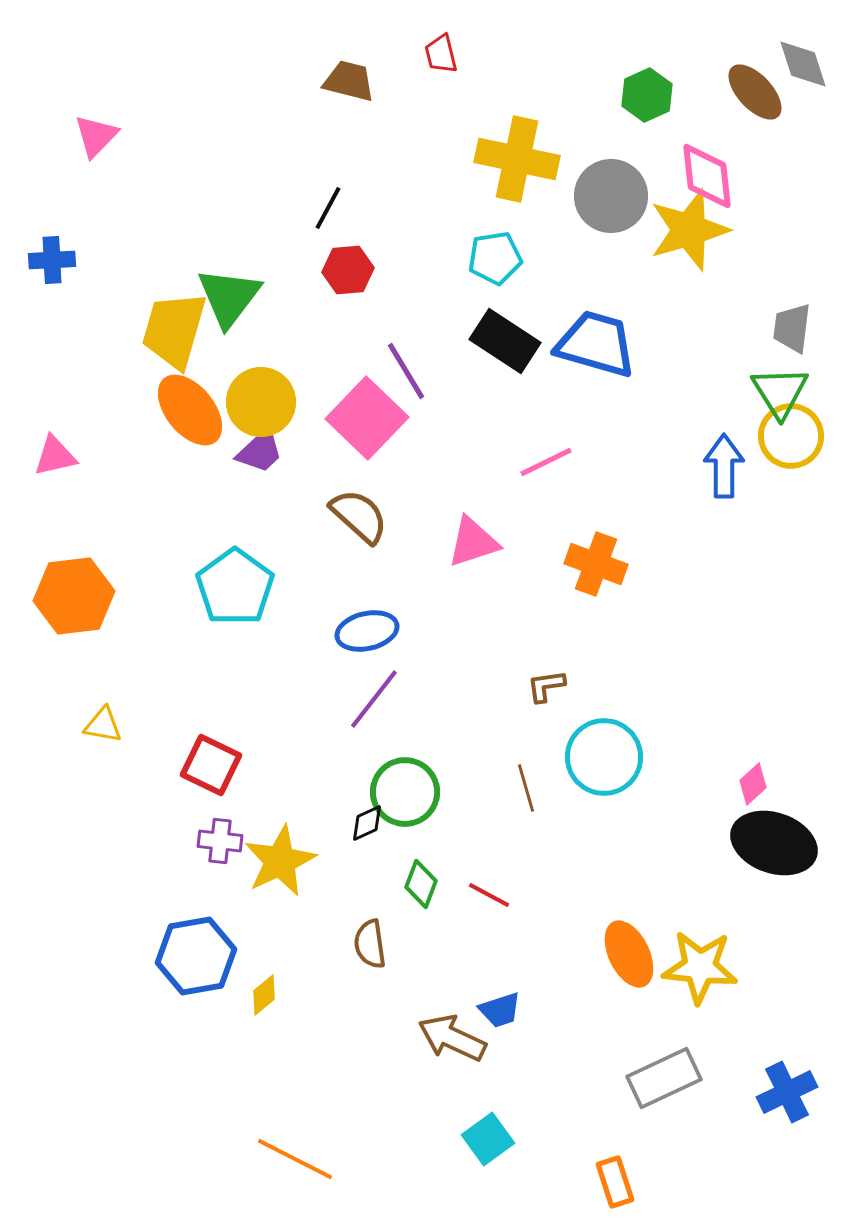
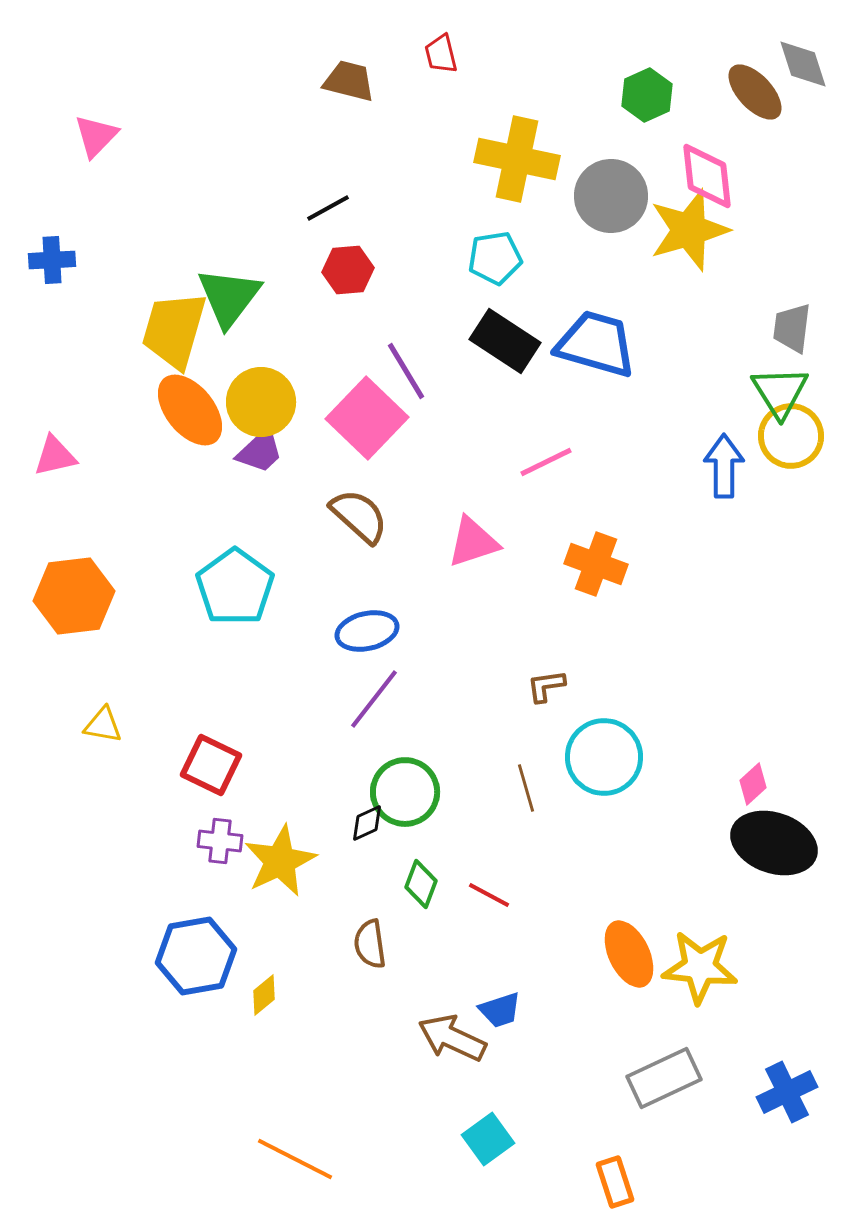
black line at (328, 208): rotated 33 degrees clockwise
